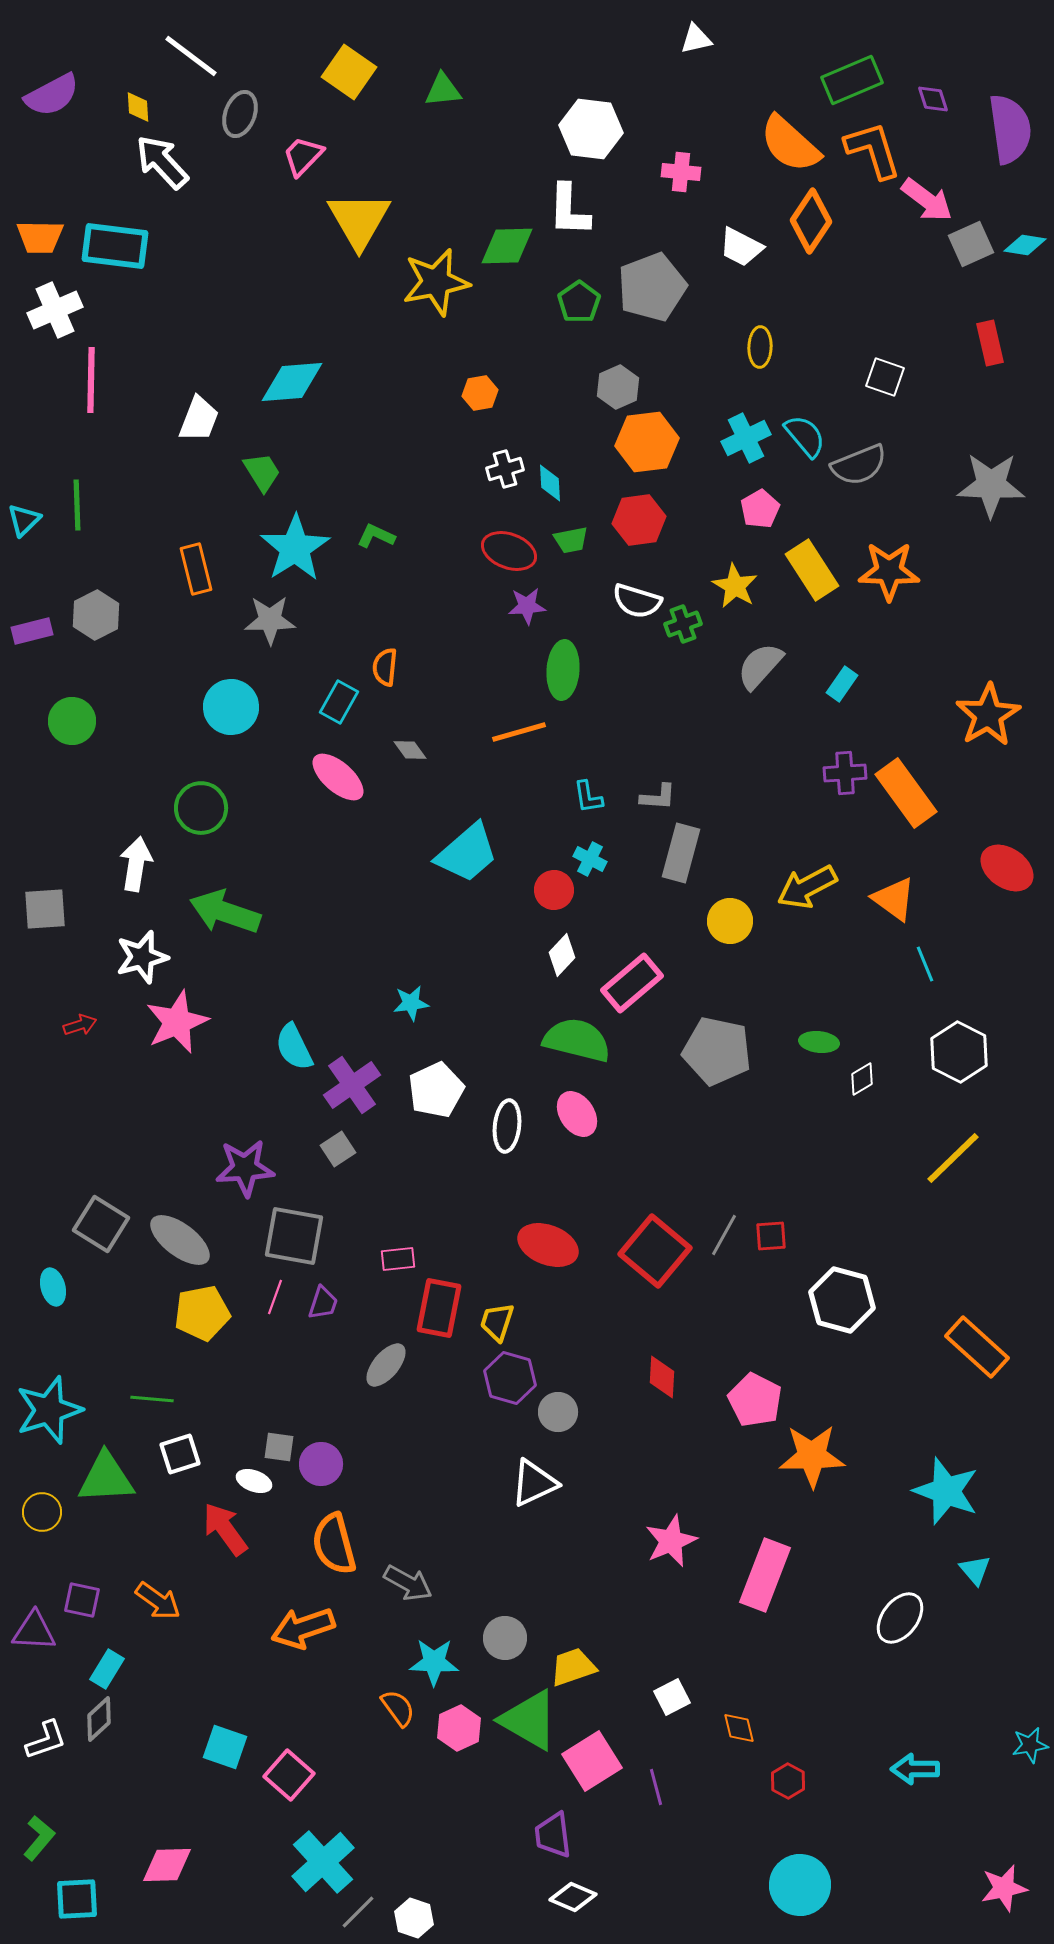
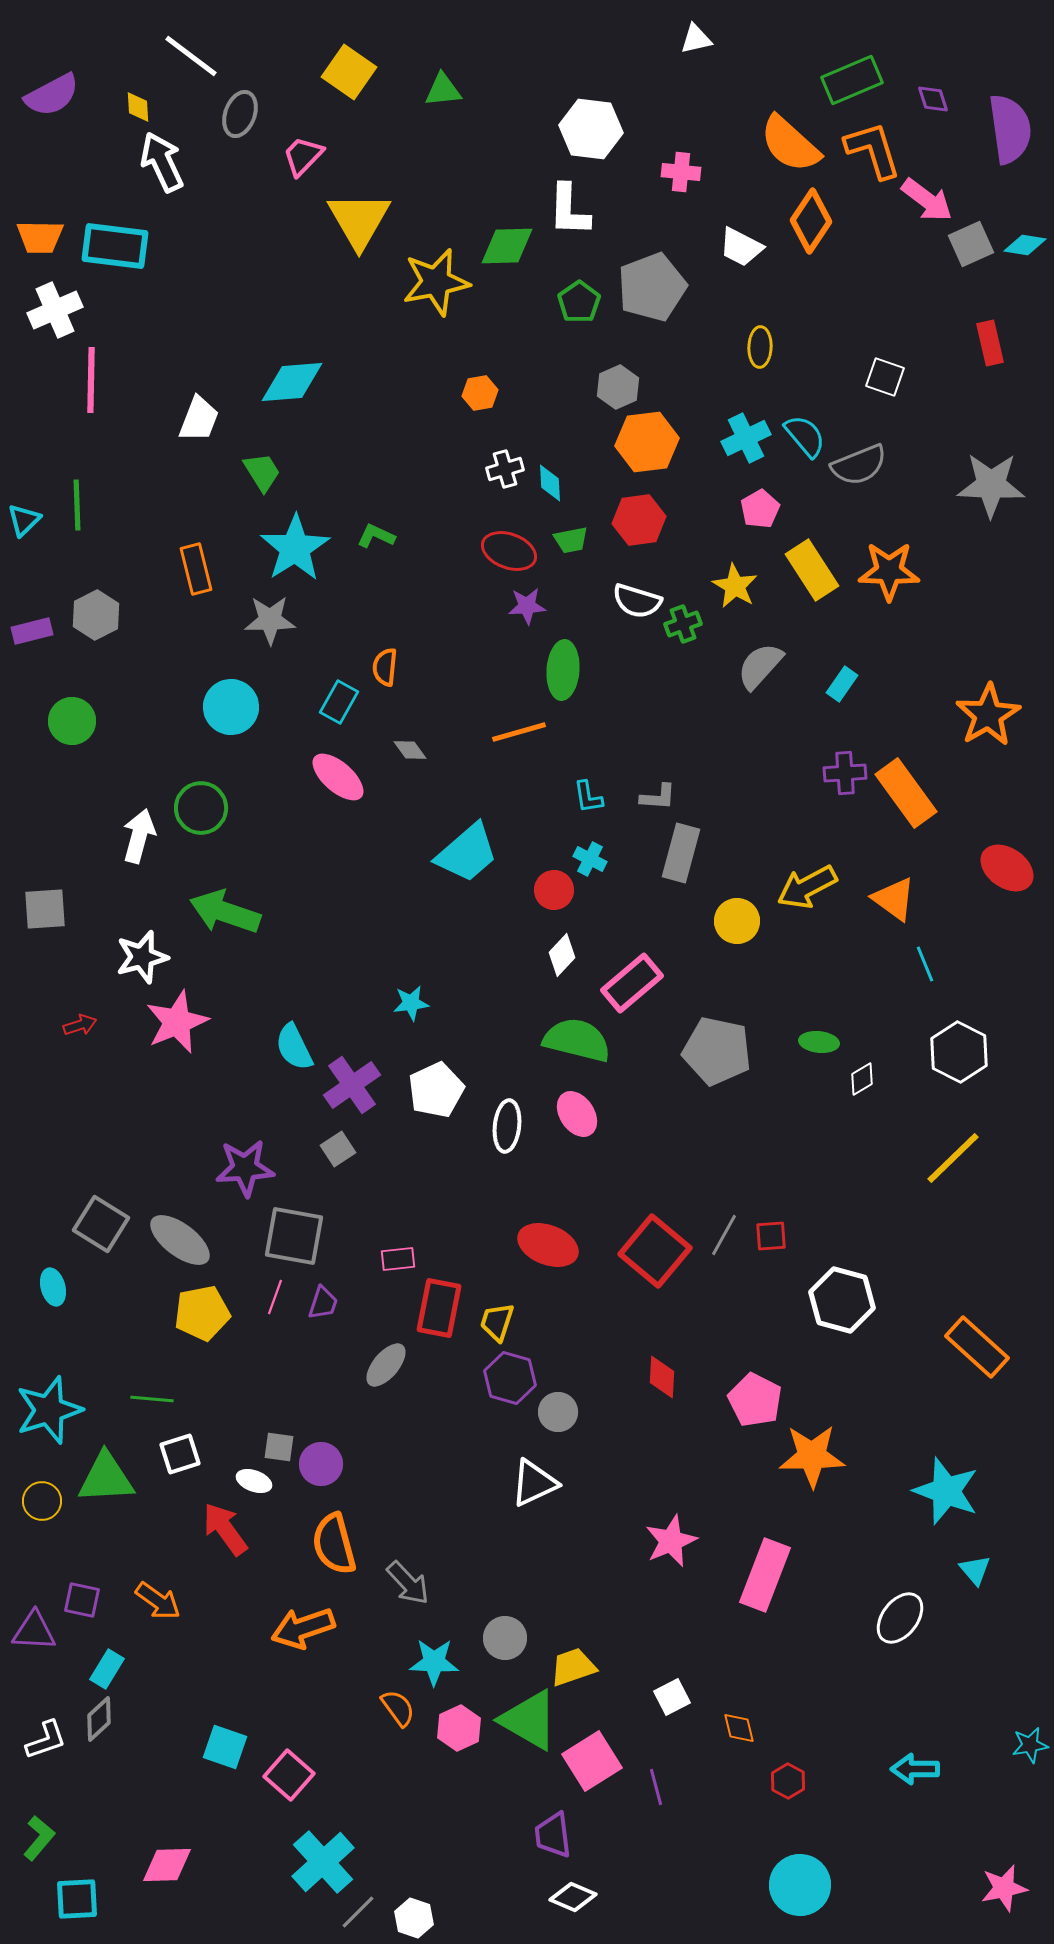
white arrow at (162, 162): rotated 18 degrees clockwise
white arrow at (136, 864): moved 3 px right, 28 px up; rotated 6 degrees clockwise
yellow circle at (730, 921): moved 7 px right
yellow circle at (42, 1512): moved 11 px up
gray arrow at (408, 1583): rotated 18 degrees clockwise
